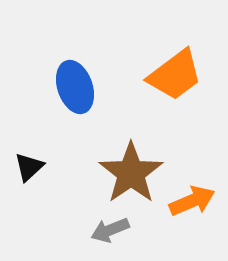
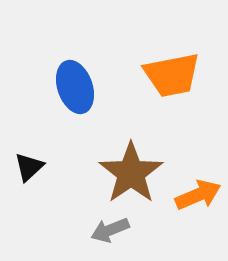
orange trapezoid: moved 3 px left; rotated 26 degrees clockwise
orange arrow: moved 6 px right, 6 px up
